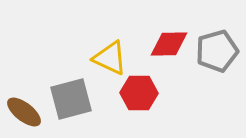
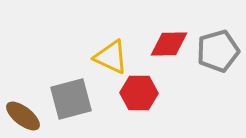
gray pentagon: moved 1 px right
yellow triangle: moved 1 px right, 1 px up
brown ellipse: moved 1 px left, 4 px down
